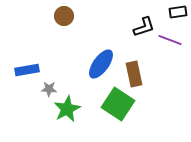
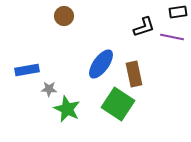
purple line: moved 2 px right, 3 px up; rotated 10 degrees counterclockwise
green star: rotated 20 degrees counterclockwise
